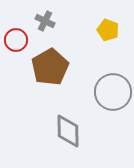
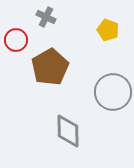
gray cross: moved 1 px right, 4 px up
